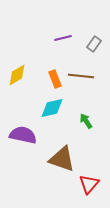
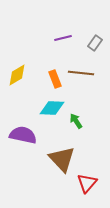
gray rectangle: moved 1 px right, 1 px up
brown line: moved 3 px up
cyan diamond: rotated 15 degrees clockwise
green arrow: moved 10 px left
brown triangle: rotated 28 degrees clockwise
red triangle: moved 2 px left, 1 px up
